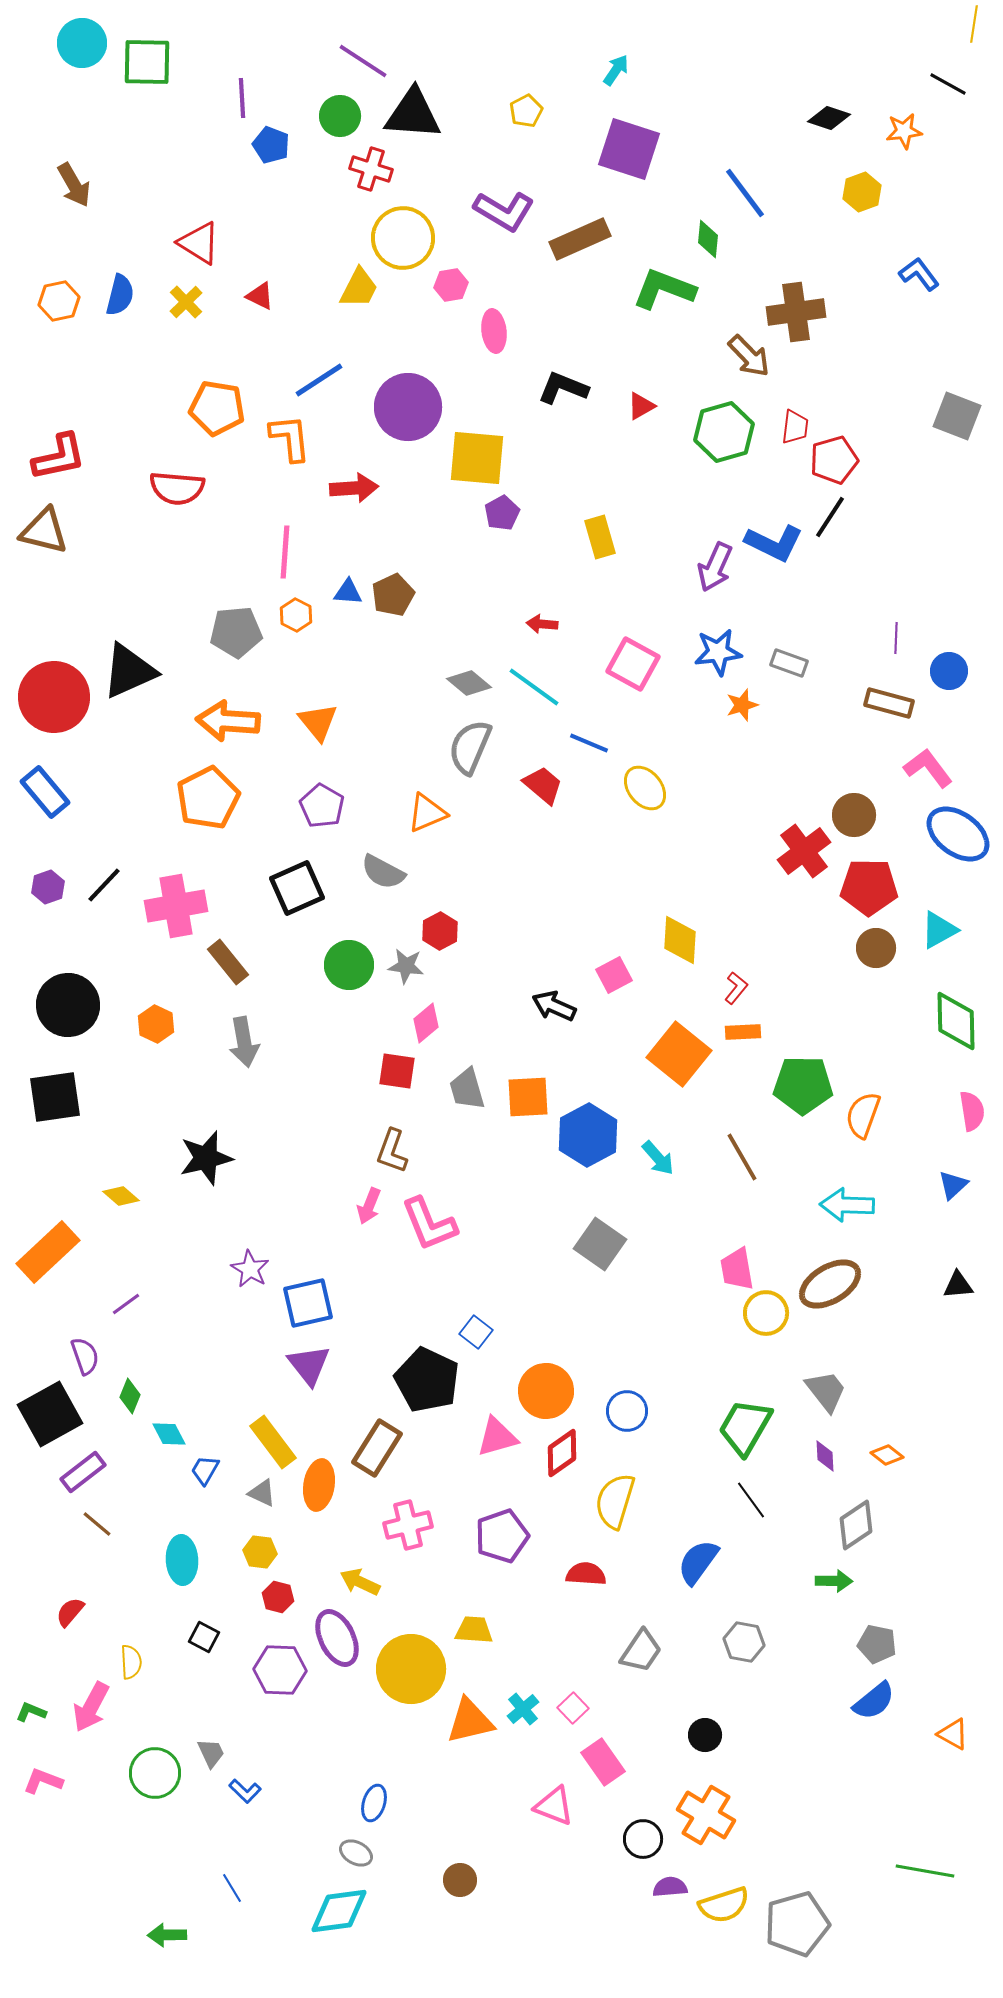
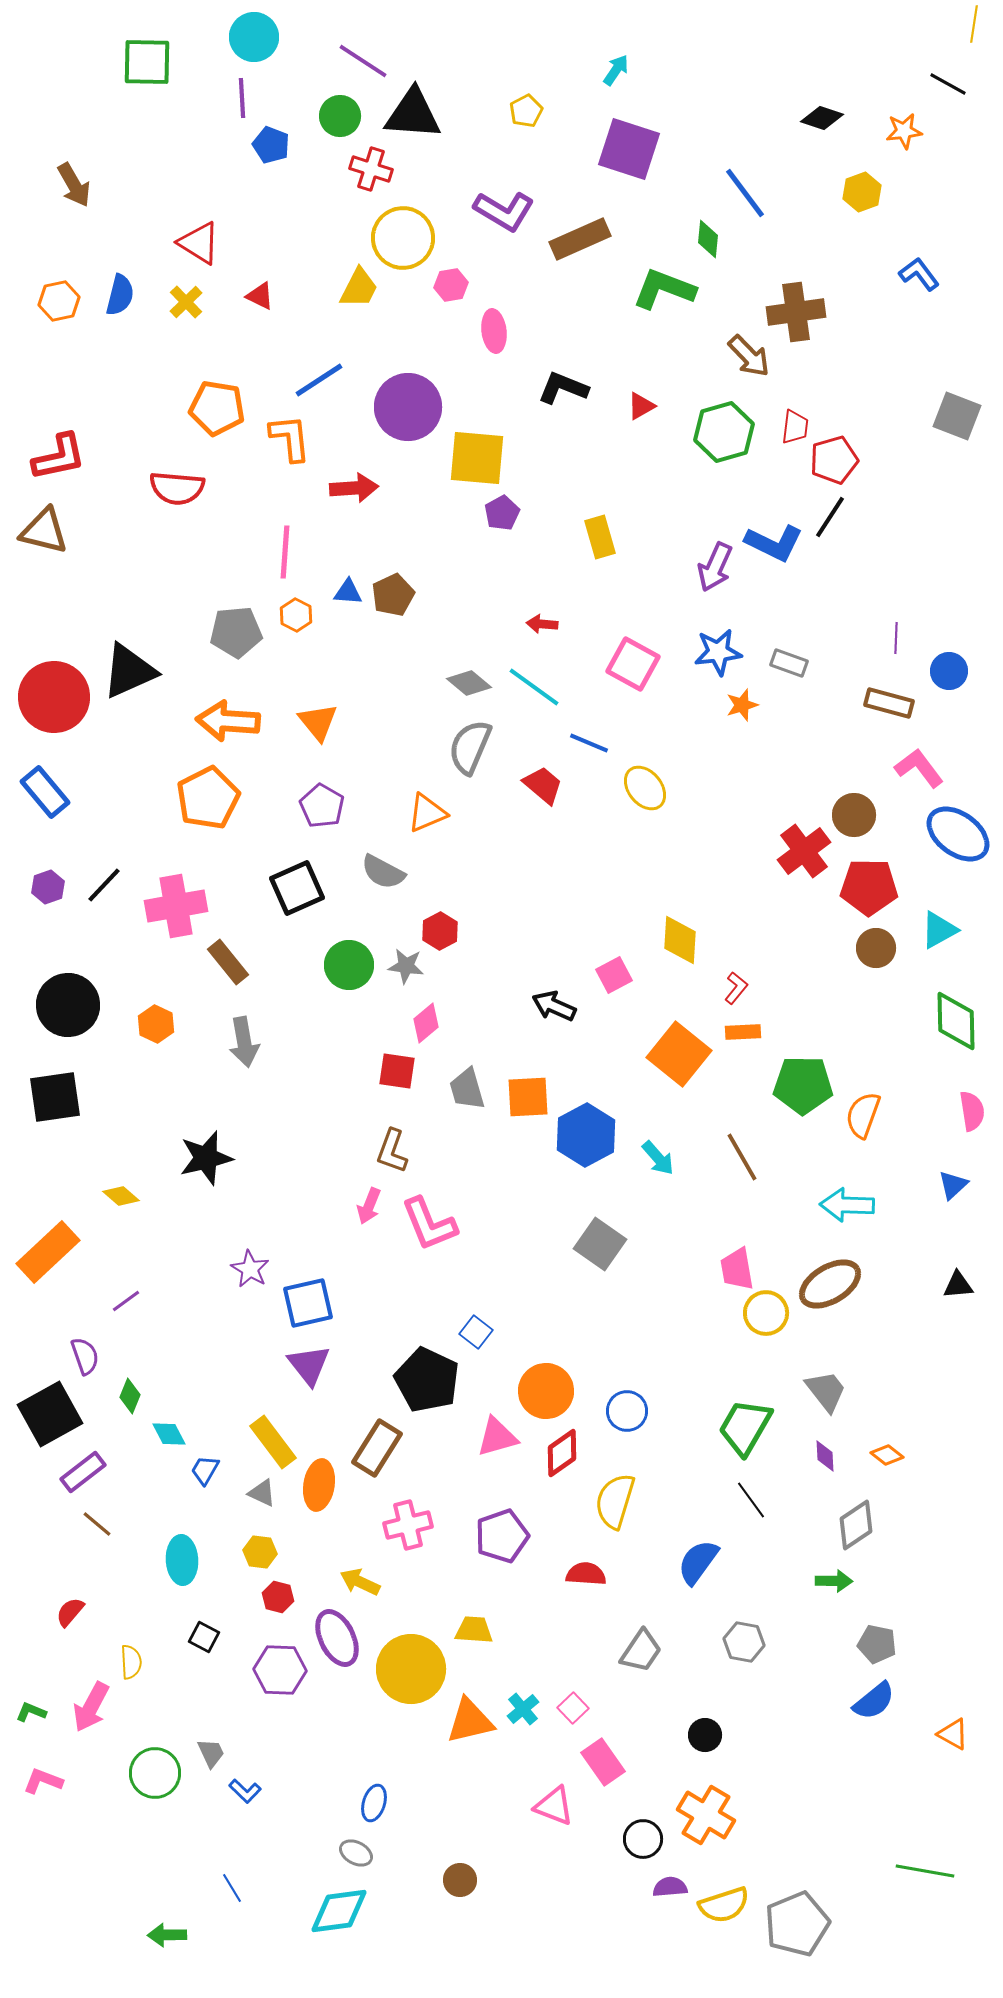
cyan circle at (82, 43): moved 172 px right, 6 px up
black diamond at (829, 118): moved 7 px left
pink L-shape at (928, 768): moved 9 px left
blue hexagon at (588, 1135): moved 2 px left
purple line at (126, 1304): moved 3 px up
gray pentagon at (797, 1924): rotated 6 degrees counterclockwise
